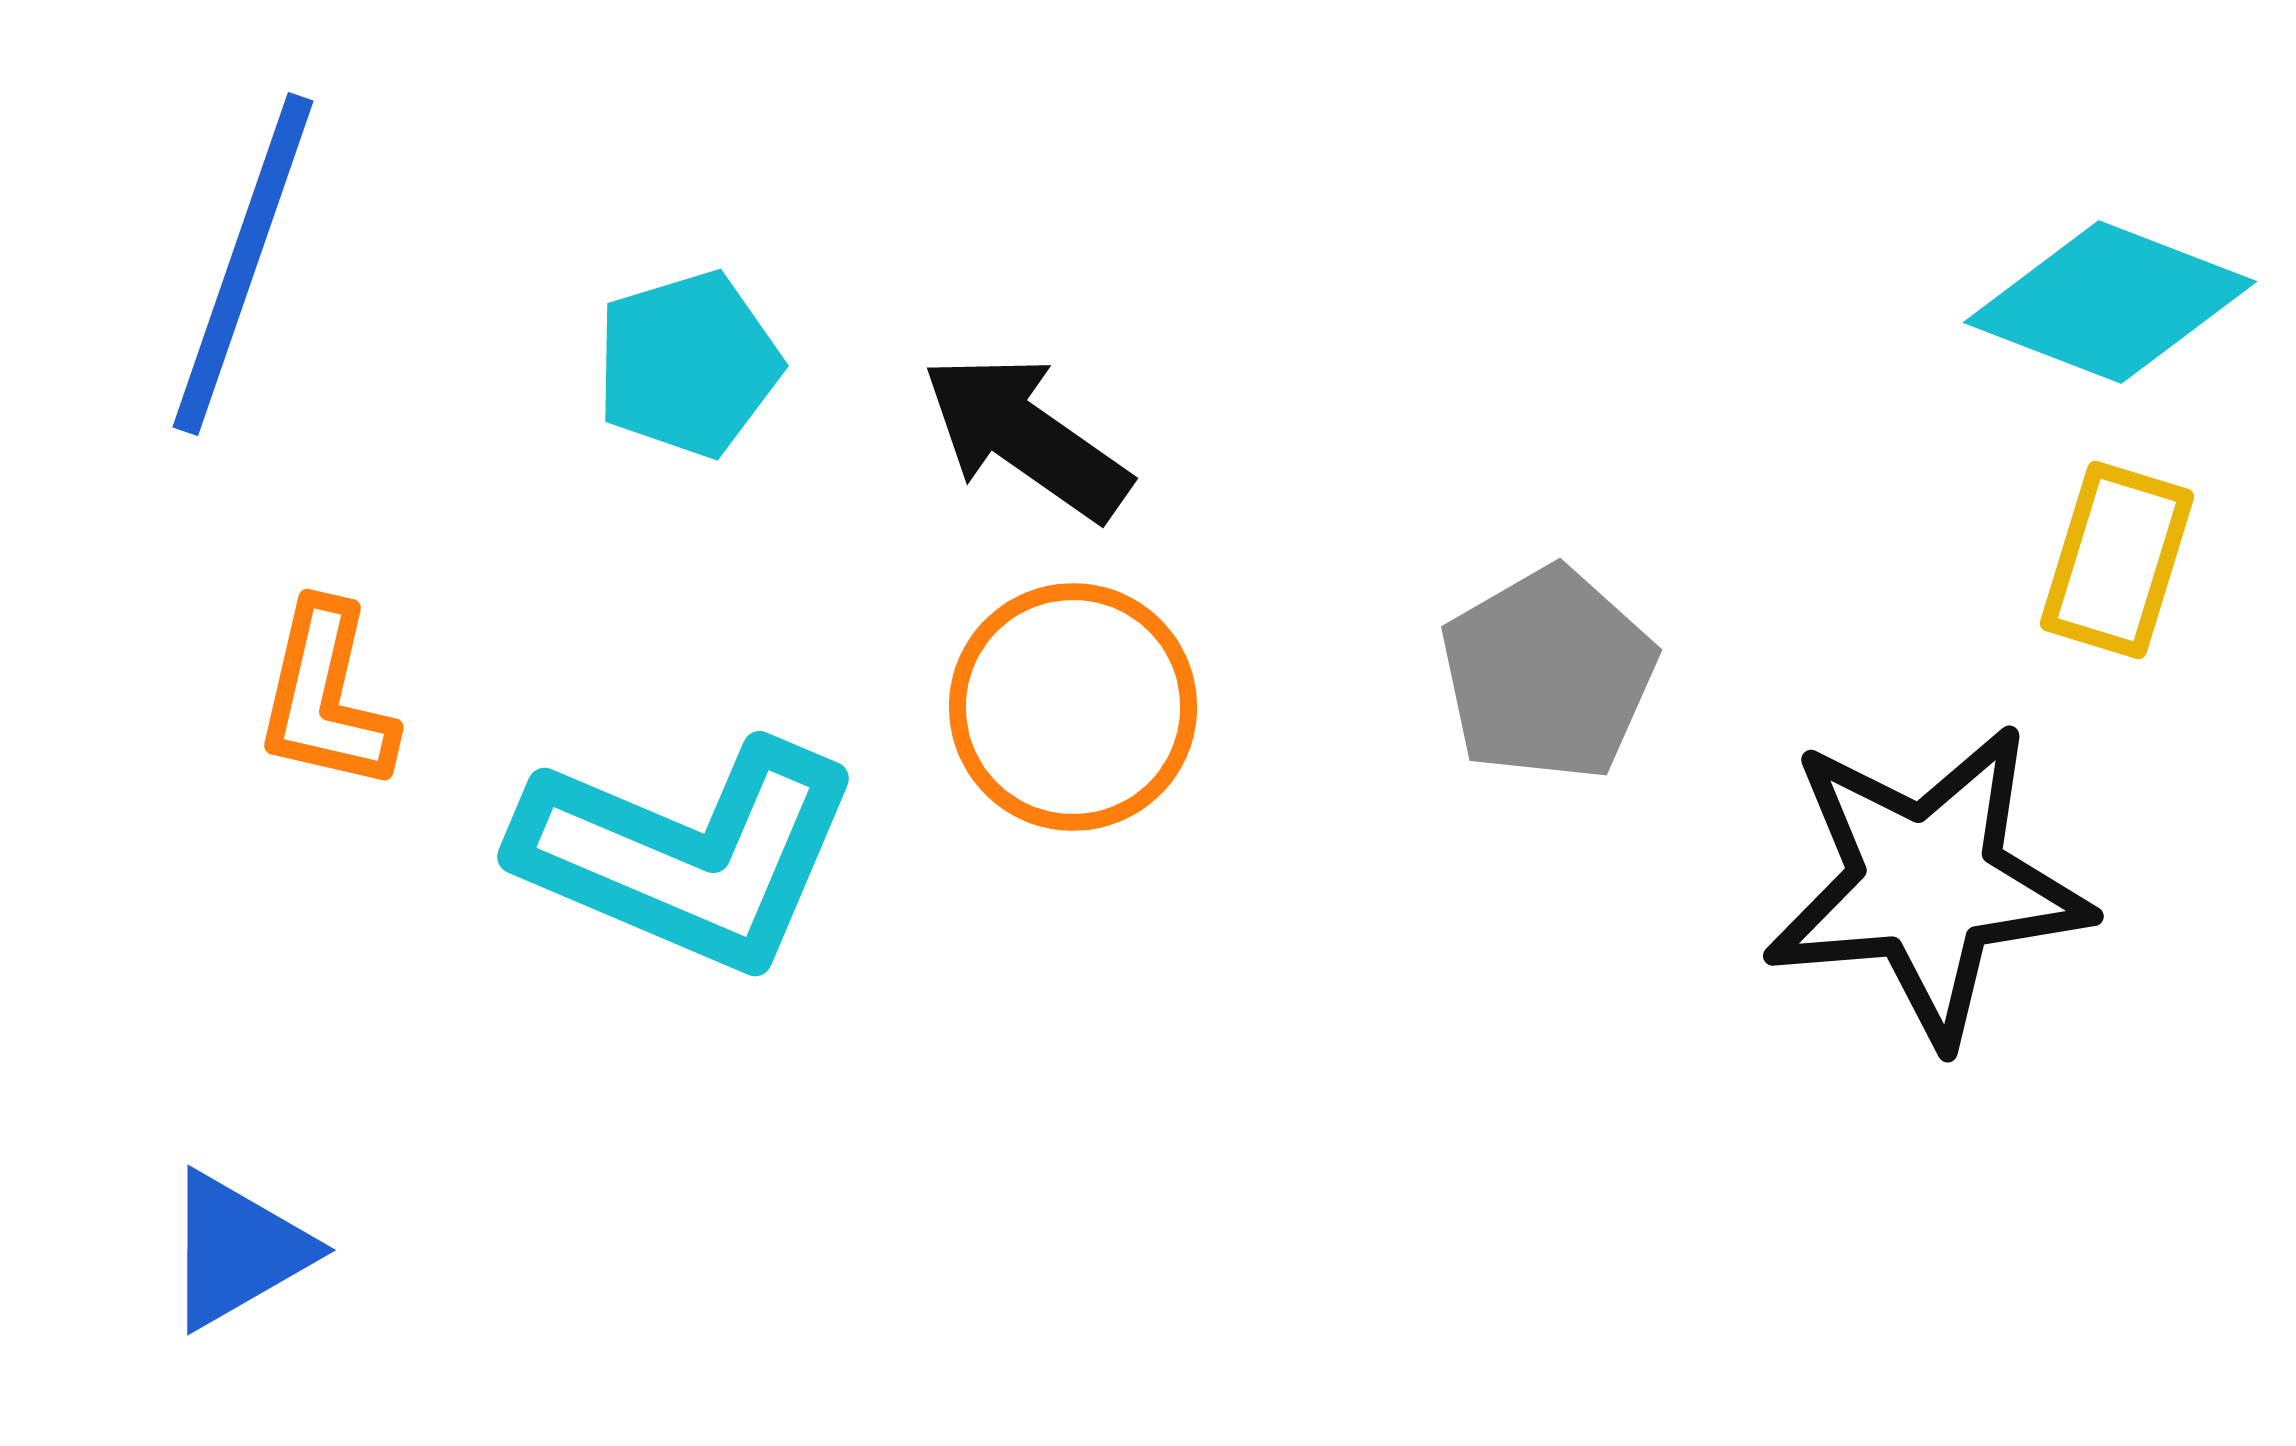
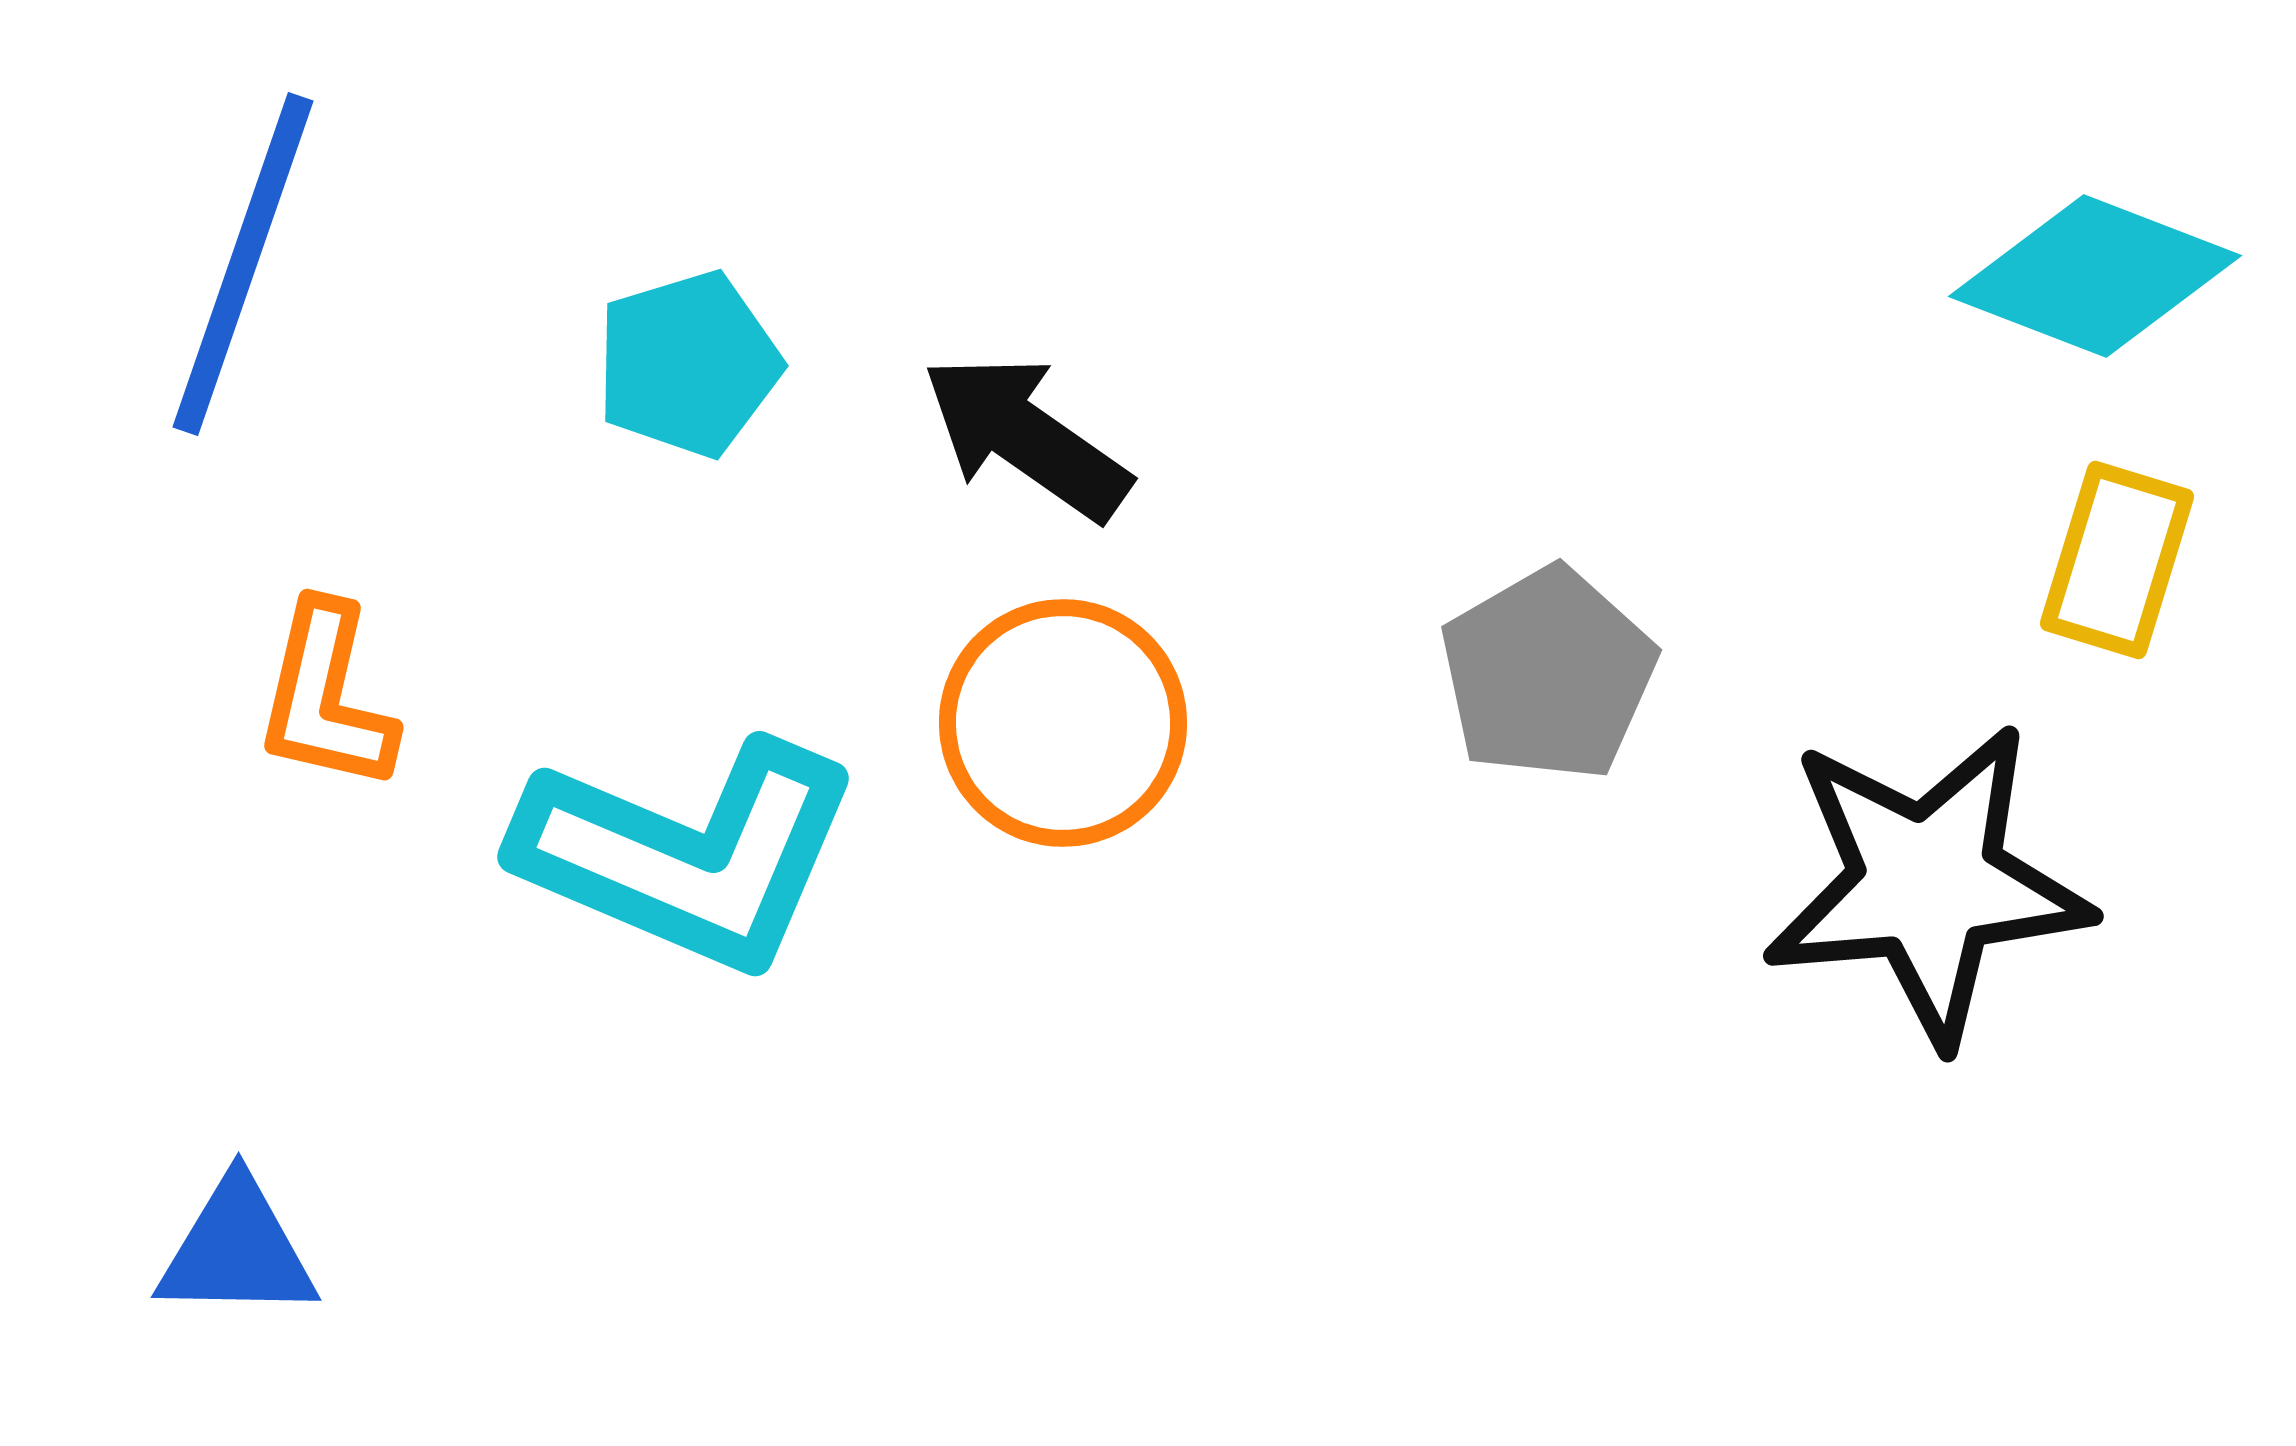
cyan diamond: moved 15 px left, 26 px up
orange circle: moved 10 px left, 16 px down
blue triangle: rotated 31 degrees clockwise
